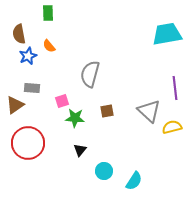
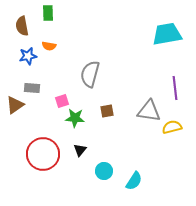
brown semicircle: moved 3 px right, 8 px up
orange semicircle: rotated 40 degrees counterclockwise
blue star: rotated 12 degrees clockwise
gray triangle: rotated 35 degrees counterclockwise
red circle: moved 15 px right, 11 px down
